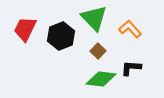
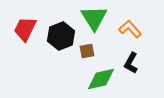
green triangle: rotated 12 degrees clockwise
brown square: moved 11 px left; rotated 35 degrees clockwise
black L-shape: moved 5 px up; rotated 65 degrees counterclockwise
green diamond: rotated 20 degrees counterclockwise
